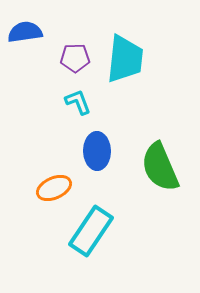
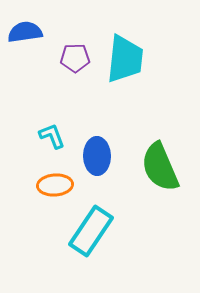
cyan L-shape: moved 26 px left, 34 px down
blue ellipse: moved 5 px down
orange ellipse: moved 1 px right, 3 px up; rotated 20 degrees clockwise
